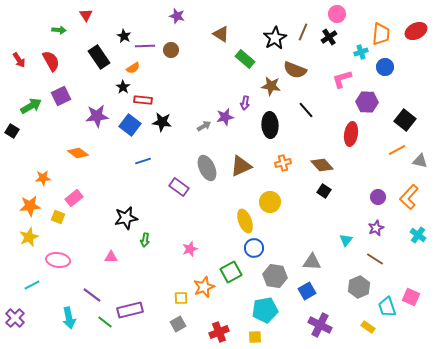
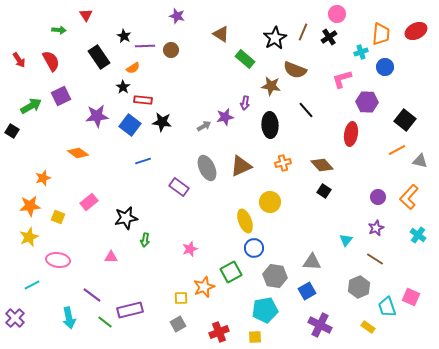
orange star at (43, 178): rotated 14 degrees counterclockwise
pink rectangle at (74, 198): moved 15 px right, 4 px down
